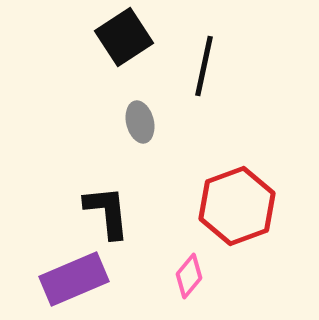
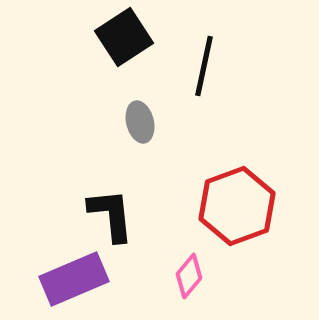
black L-shape: moved 4 px right, 3 px down
